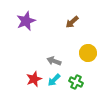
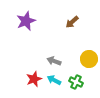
yellow circle: moved 1 px right, 6 px down
cyan arrow: rotated 72 degrees clockwise
